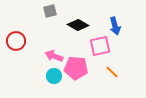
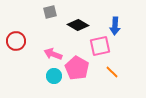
gray square: moved 1 px down
blue arrow: rotated 18 degrees clockwise
pink arrow: moved 1 px left, 2 px up
pink pentagon: moved 1 px right; rotated 25 degrees clockwise
